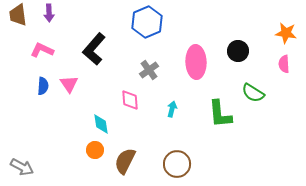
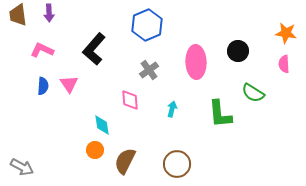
blue hexagon: moved 3 px down
cyan diamond: moved 1 px right, 1 px down
